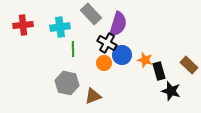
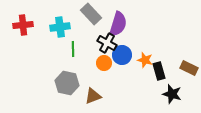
brown rectangle: moved 3 px down; rotated 18 degrees counterclockwise
black star: moved 1 px right, 3 px down
